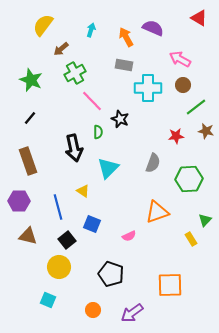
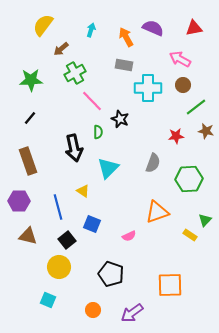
red triangle: moved 5 px left, 10 px down; rotated 42 degrees counterclockwise
green star: rotated 25 degrees counterclockwise
yellow rectangle: moved 1 px left, 4 px up; rotated 24 degrees counterclockwise
